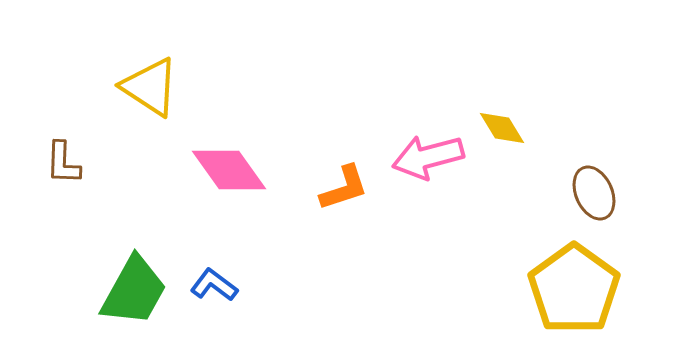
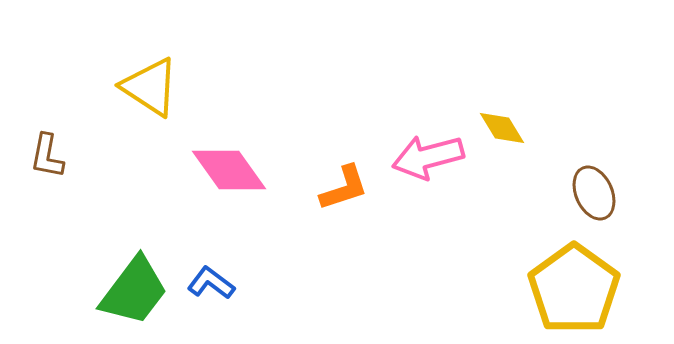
brown L-shape: moved 16 px left, 7 px up; rotated 9 degrees clockwise
blue L-shape: moved 3 px left, 2 px up
green trapezoid: rotated 8 degrees clockwise
